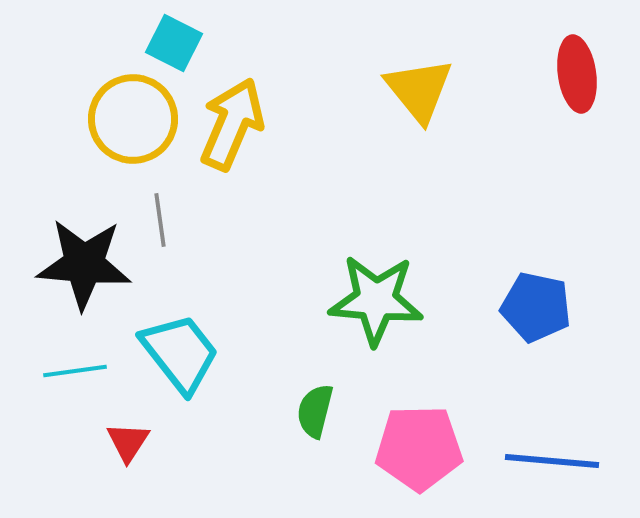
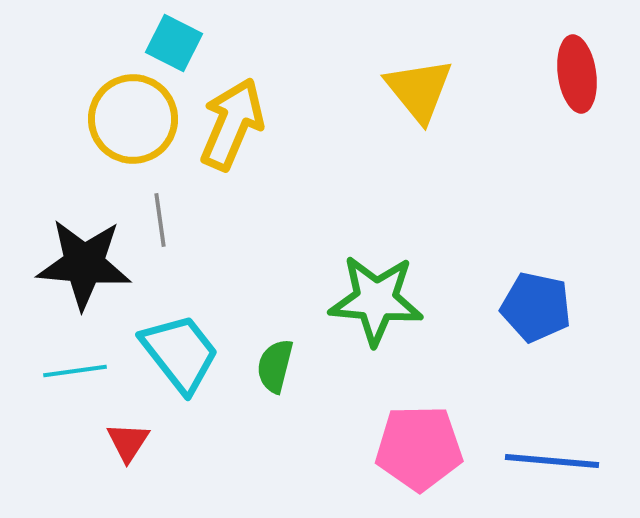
green semicircle: moved 40 px left, 45 px up
